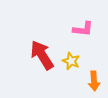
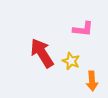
red arrow: moved 2 px up
orange arrow: moved 2 px left
